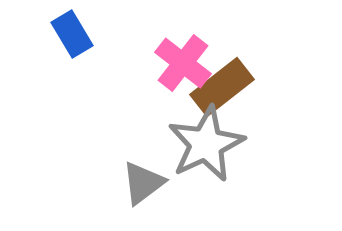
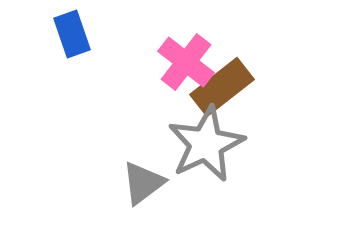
blue rectangle: rotated 12 degrees clockwise
pink cross: moved 3 px right, 1 px up
